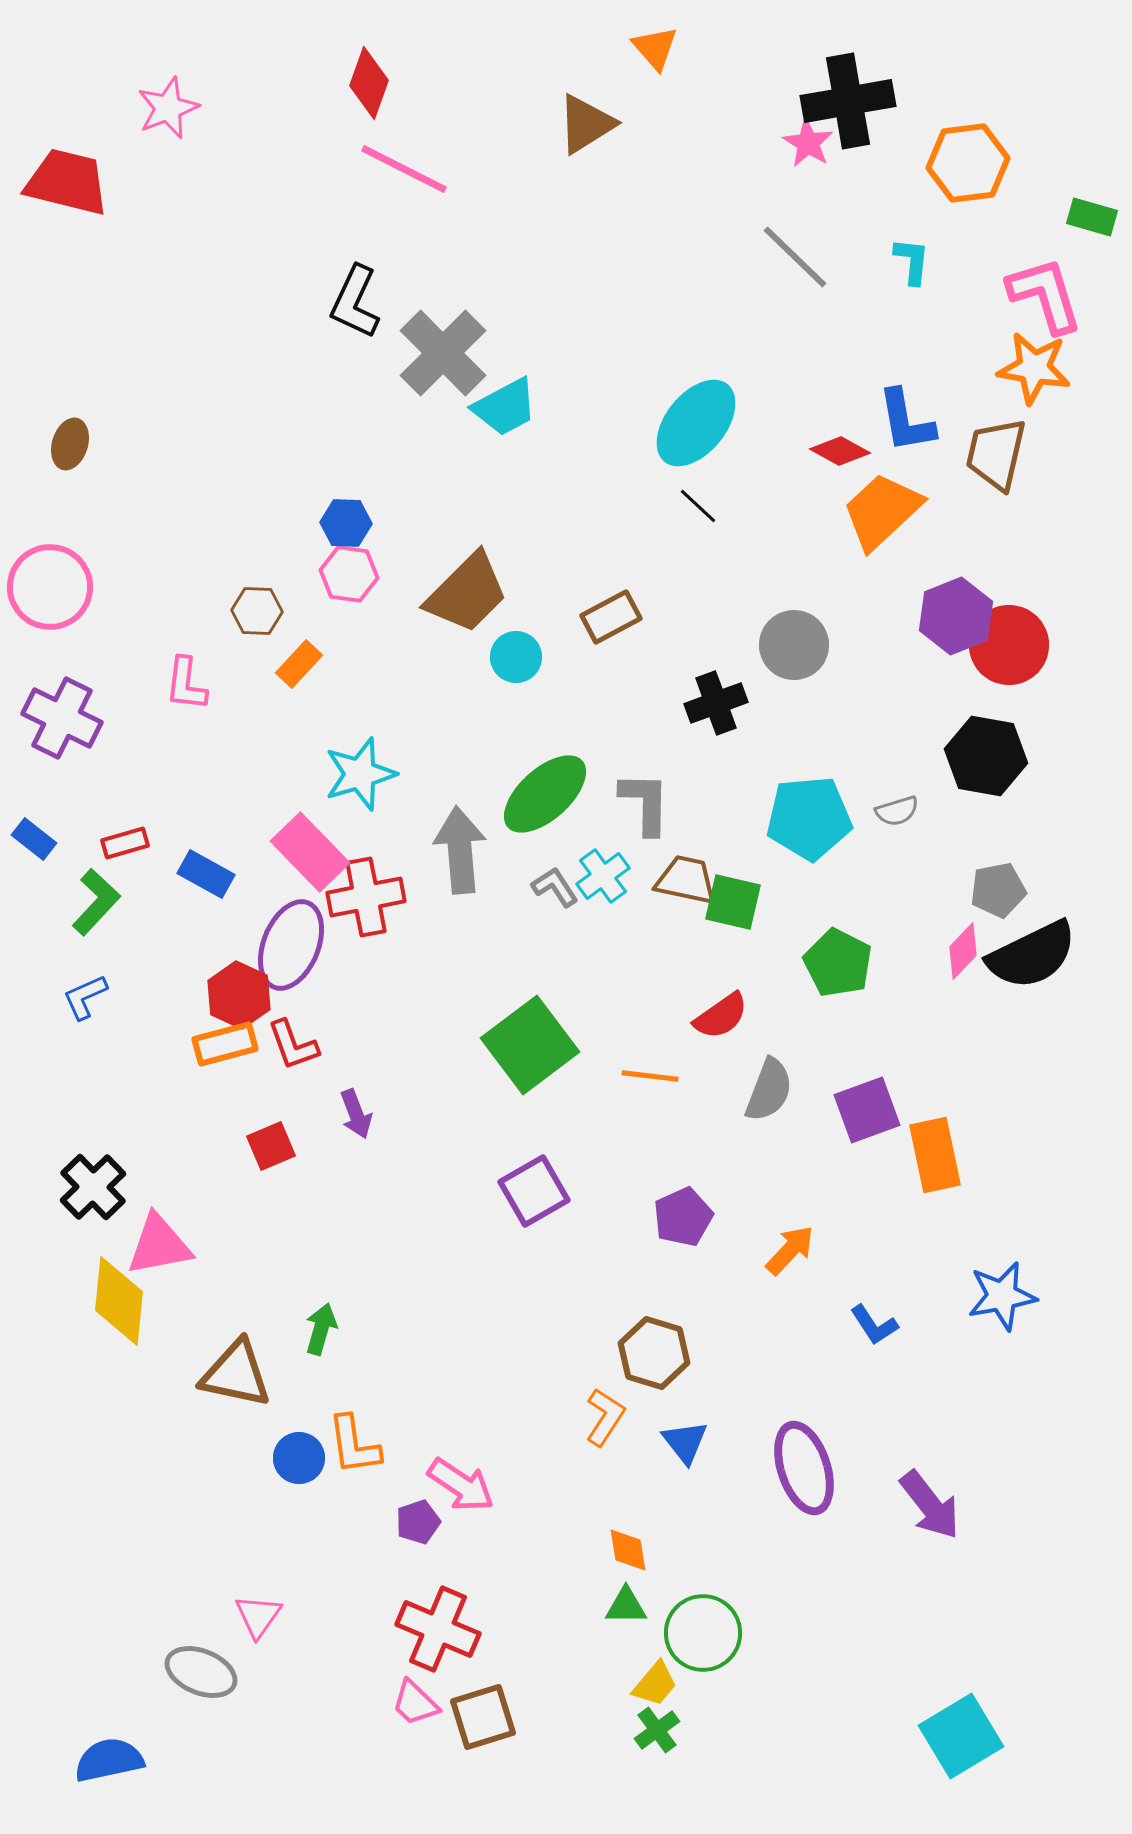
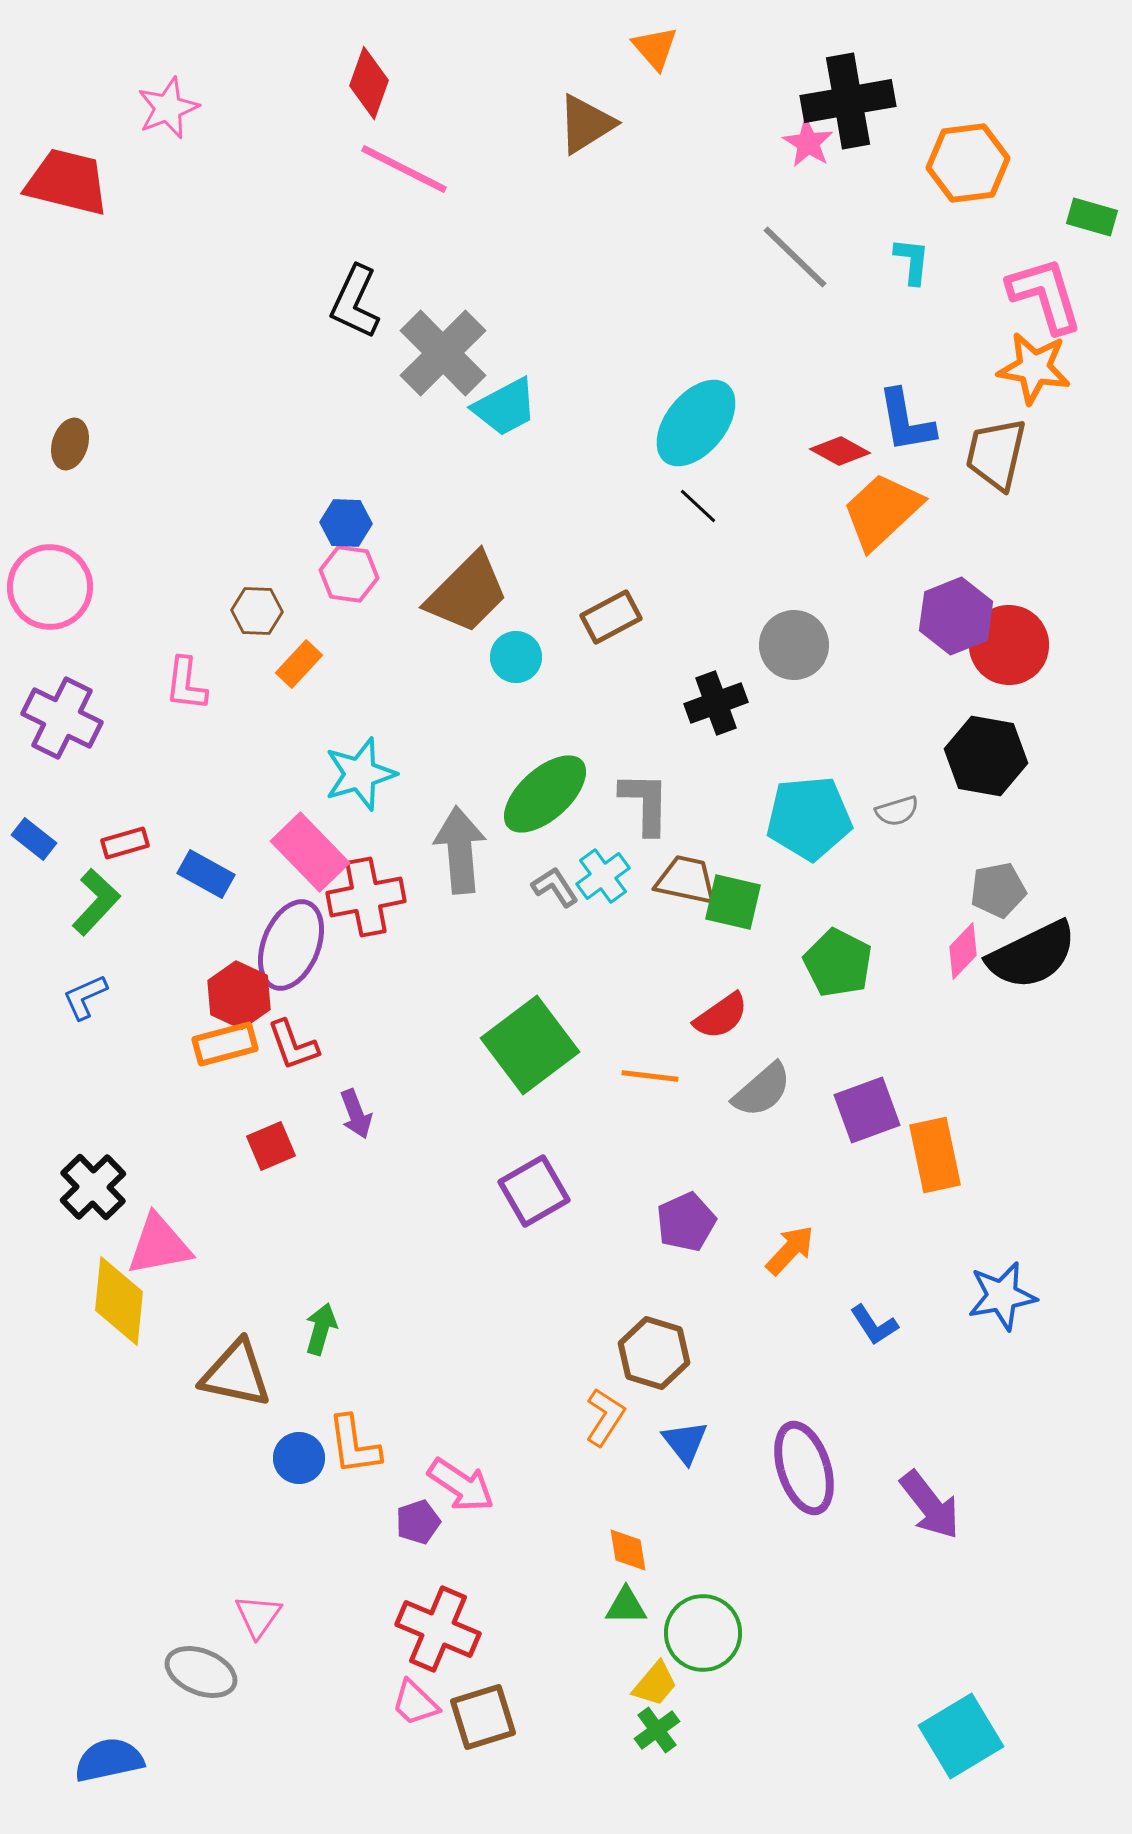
gray semicircle at (769, 1090): moved 7 px left; rotated 28 degrees clockwise
purple pentagon at (683, 1217): moved 3 px right, 5 px down
